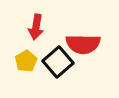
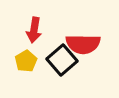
red arrow: moved 2 px left, 3 px down
black square: moved 4 px right, 2 px up
